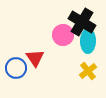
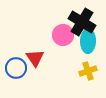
yellow cross: rotated 18 degrees clockwise
